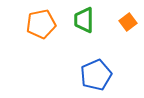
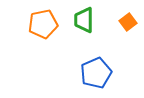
orange pentagon: moved 2 px right
blue pentagon: moved 2 px up
